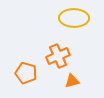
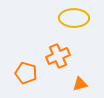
orange triangle: moved 8 px right, 3 px down
